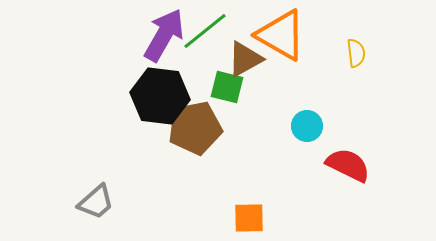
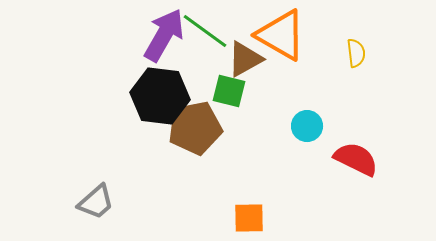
green line: rotated 75 degrees clockwise
green square: moved 2 px right, 4 px down
red semicircle: moved 8 px right, 6 px up
